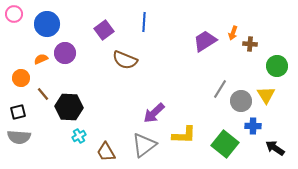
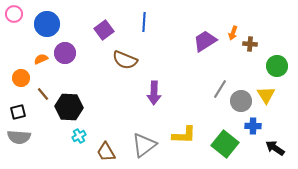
purple arrow: moved 20 px up; rotated 45 degrees counterclockwise
